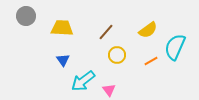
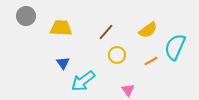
yellow trapezoid: moved 1 px left
blue triangle: moved 3 px down
pink triangle: moved 19 px right
